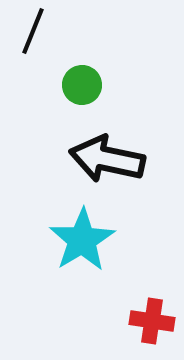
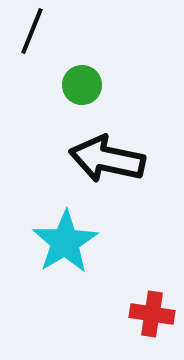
black line: moved 1 px left
cyan star: moved 17 px left, 2 px down
red cross: moved 7 px up
